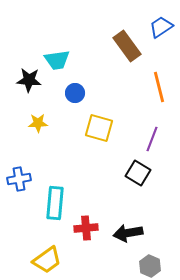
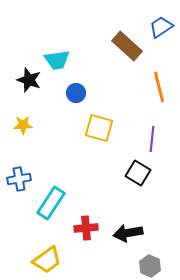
brown rectangle: rotated 12 degrees counterclockwise
black star: rotated 15 degrees clockwise
blue circle: moved 1 px right
yellow star: moved 15 px left, 2 px down
purple line: rotated 15 degrees counterclockwise
cyan rectangle: moved 4 px left; rotated 28 degrees clockwise
